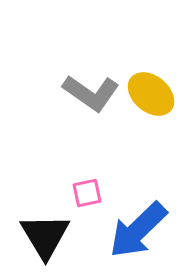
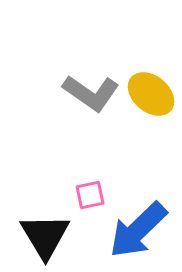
pink square: moved 3 px right, 2 px down
